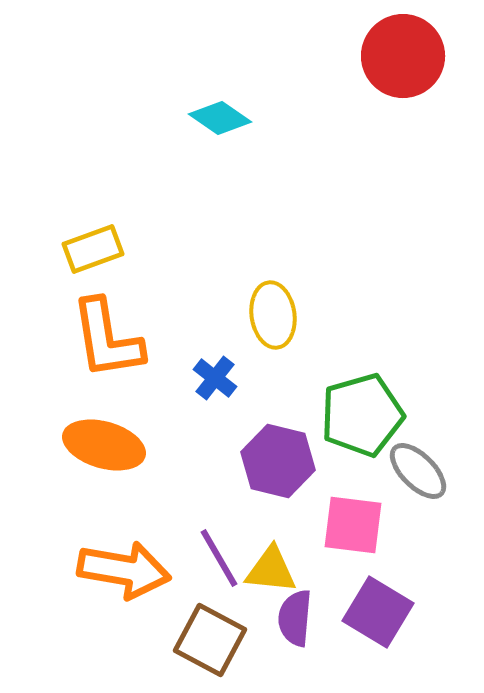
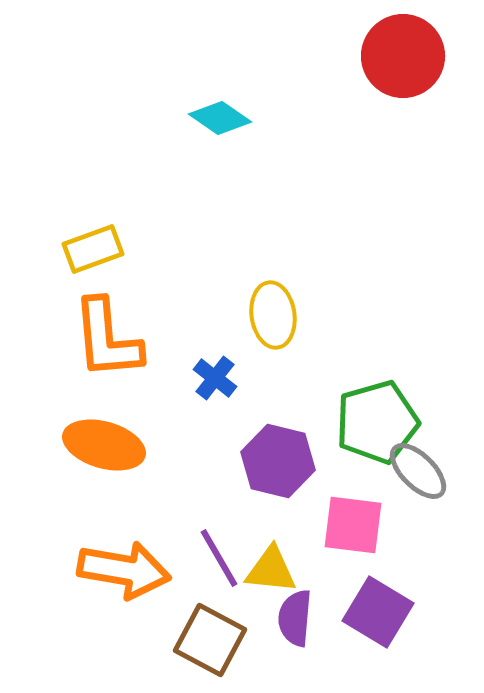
orange L-shape: rotated 4 degrees clockwise
green pentagon: moved 15 px right, 7 px down
